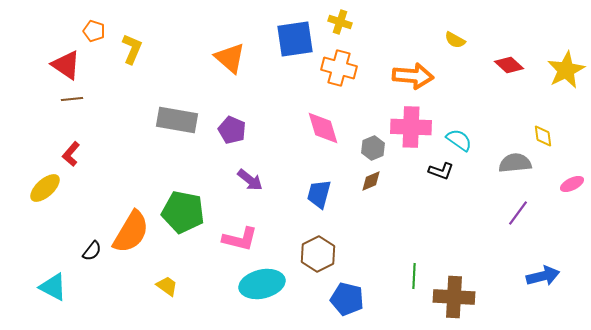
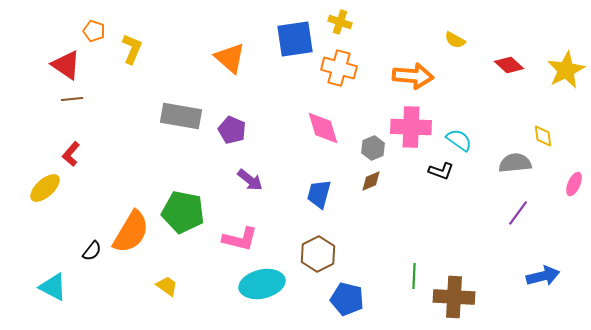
gray rectangle: moved 4 px right, 4 px up
pink ellipse: moved 2 px right; rotated 40 degrees counterclockwise
